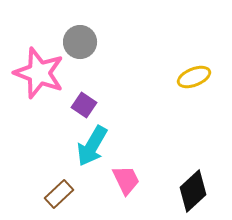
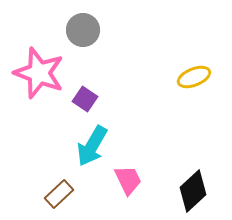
gray circle: moved 3 px right, 12 px up
purple square: moved 1 px right, 6 px up
pink trapezoid: moved 2 px right
